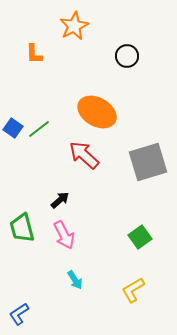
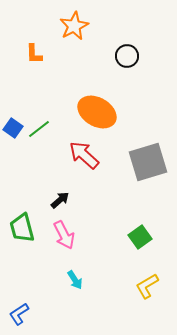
yellow L-shape: moved 14 px right, 4 px up
